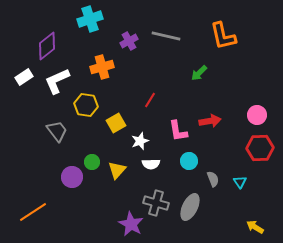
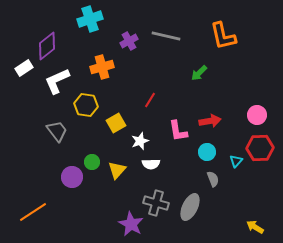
white rectangle: moved 9 px up
cyan circle: moved 18 px right, 9 px up
cyan triangle: moved 4 px left, 21 px up; rotated 16 degrees clockwise
